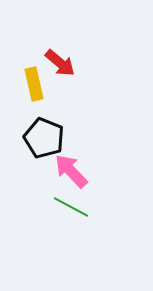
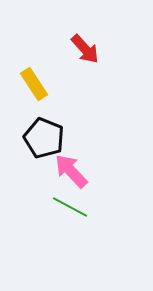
red arrow: moved 25 px right, 14 px up; rotated 8 degrees clockwise
yellow rectangle: rotated 20 degrees counterclockwise
green line: moved 1 px left
